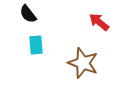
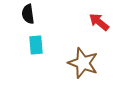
black semicircle: rotated 30 degrees clockwise
